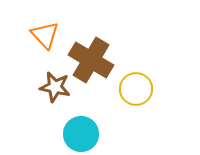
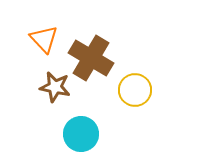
orange triangle: moved 1 px left, 4 px down
brown cross: moved 2 px up
yellow circle: moved 1 px left, 1 px down
